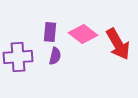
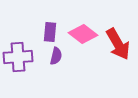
purple semicircle: moved 1 px right
